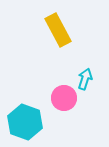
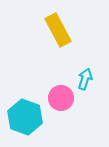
pink circle: moved 3 px left
cyan hexagon: moved 5 px up
